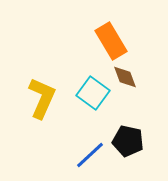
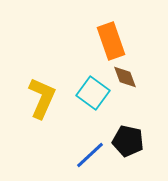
orange rectangle: rotated 12 degrees clockwise
